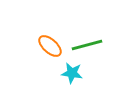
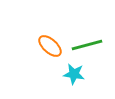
cyan star: moved 2 px right, 1 px down
